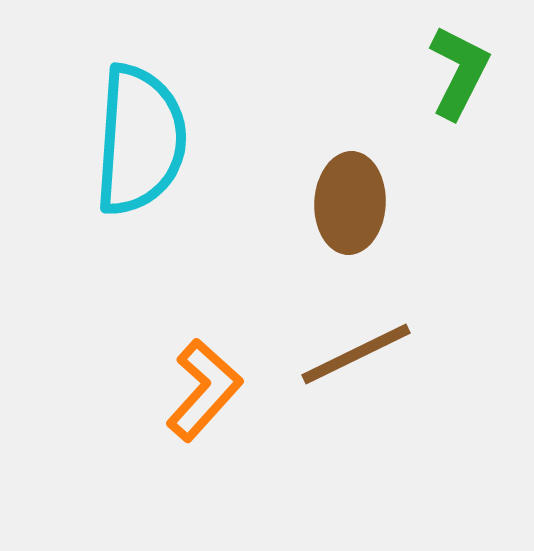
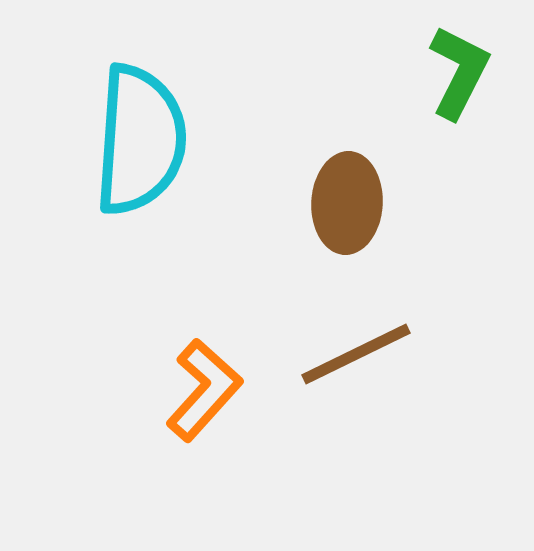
brown ellipse: moved 3 px left
